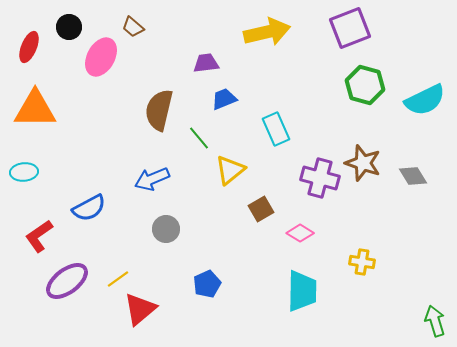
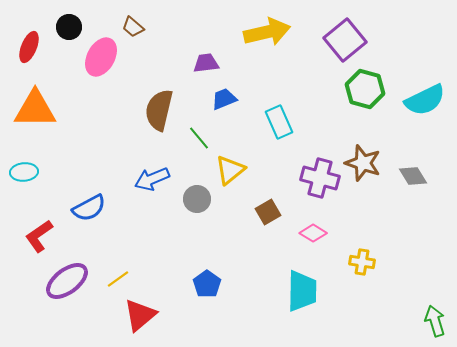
purple square: moved 5 px left, 12 px down; rotated 18 degrees counterclockwise
green hexagon: moved 4 px down
cyan rectangle: moved 3 px right, 7 px up
brown square: moved 7 px right, 3 px down
gray circle: moved 31 px right, 30 px up
pink diamond: moved 13 px right
blue pentagon: rotated 12 degrees counterclockwise
red triangle: moved 6 px down
